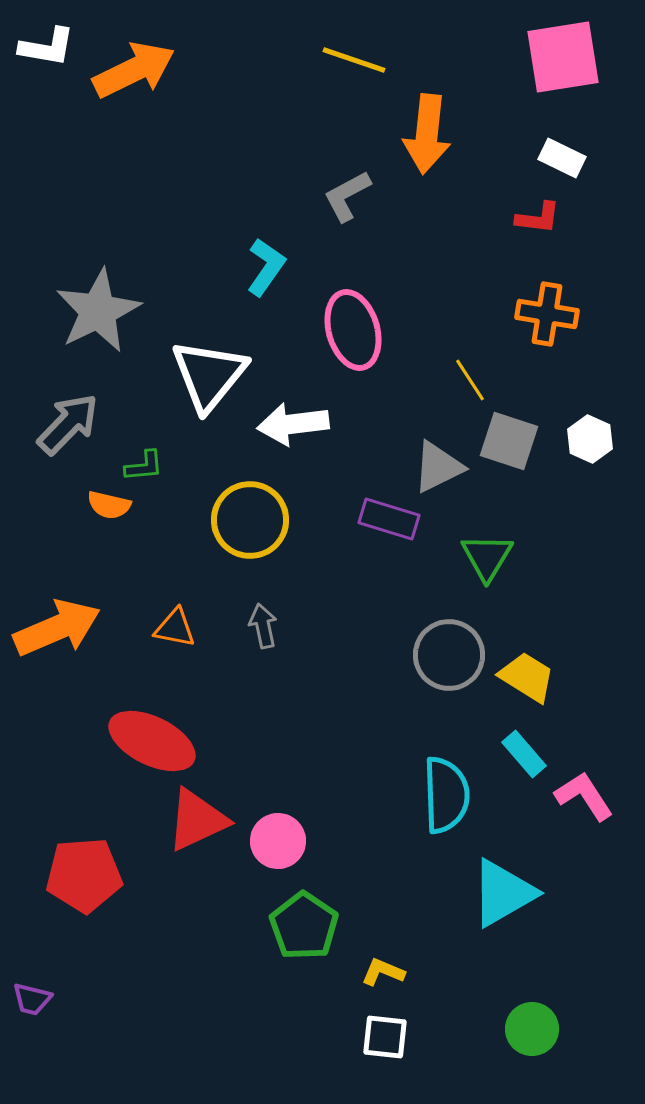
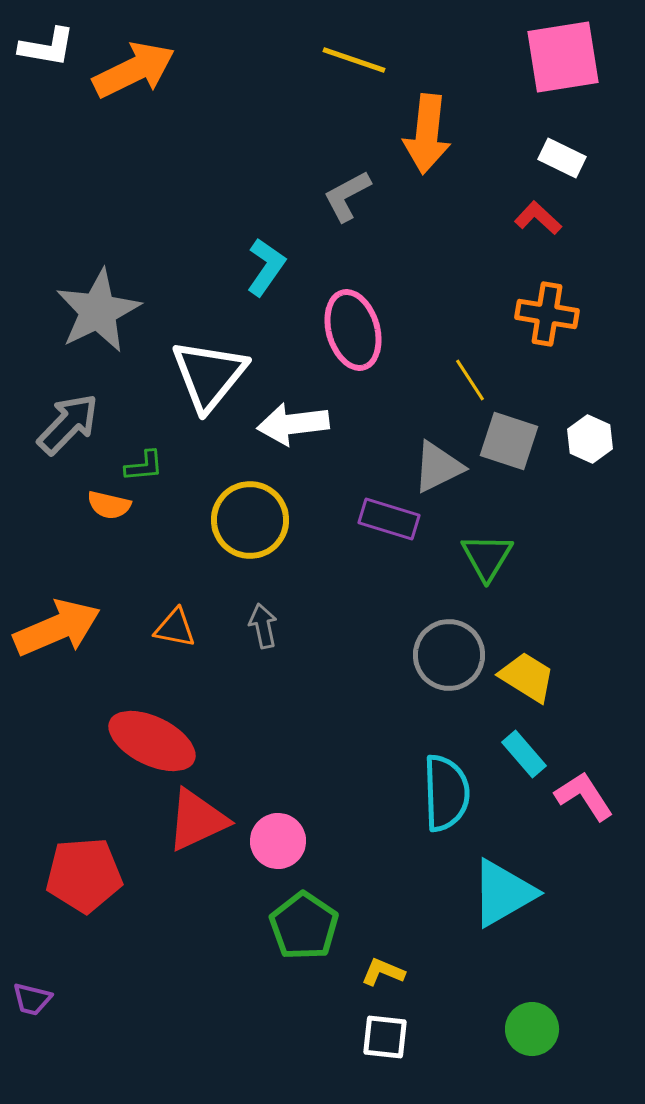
red L-shape at (538, 218): rotated 144 degrees counterclockwise
cyan semicircle at (446, 795): moved 2 px up
